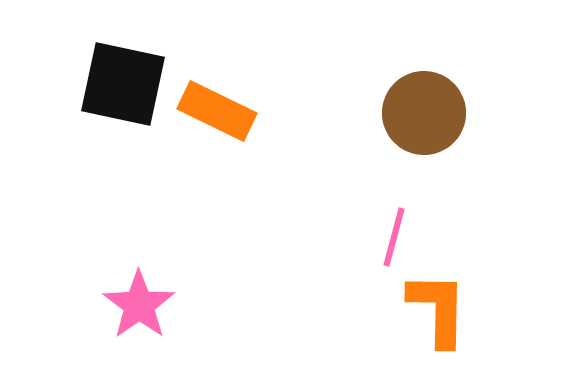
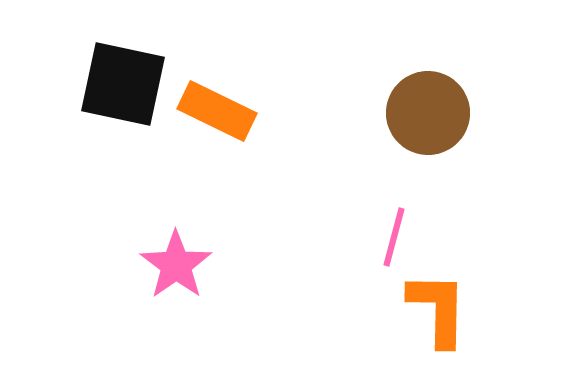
brown circle: moved 4 px right
pink star: moved 37 px right, 40 px up
